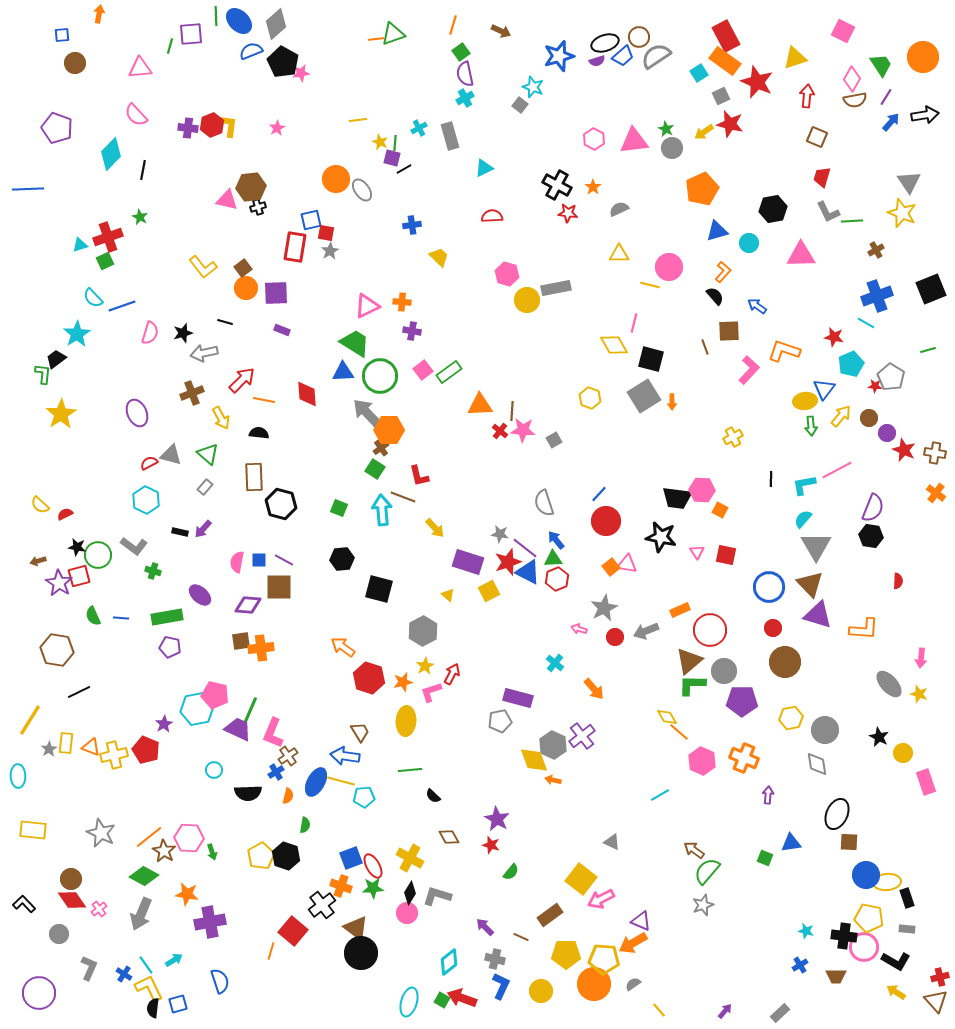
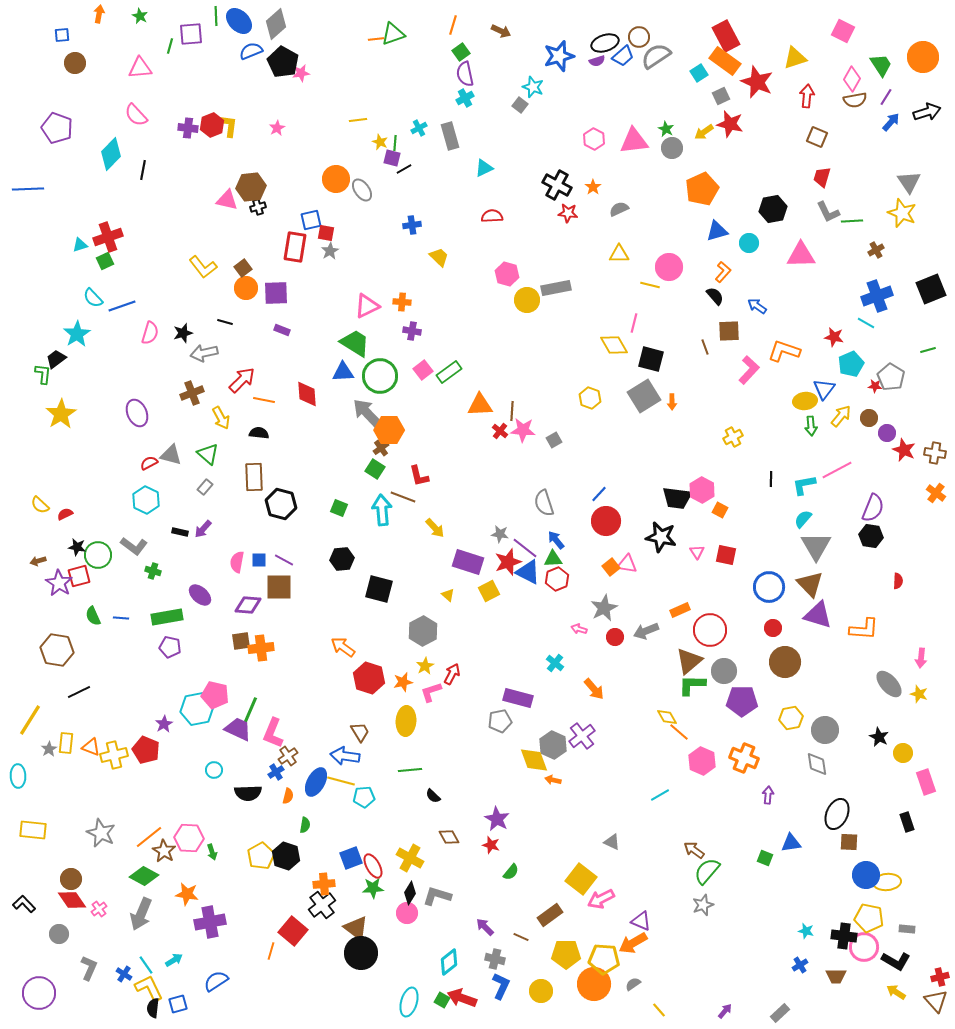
black arrow at (925, 115): moved 2 px right, 3 px up; rotated 8 degrees counterclockwise
green star at (140, 217): moved 201 px up
pink hexagon at (702, 490): rotated 25 degrees clockwise
orange cross at (341, 886): moved 17 px left, 2 px up; rotated 25 degrees counterclockwise
black rectangle at (907, 898): moved 76 px up
blue semicircle at (220, 981): moved 4 px left; rotated 105 degrees counterclockwise
